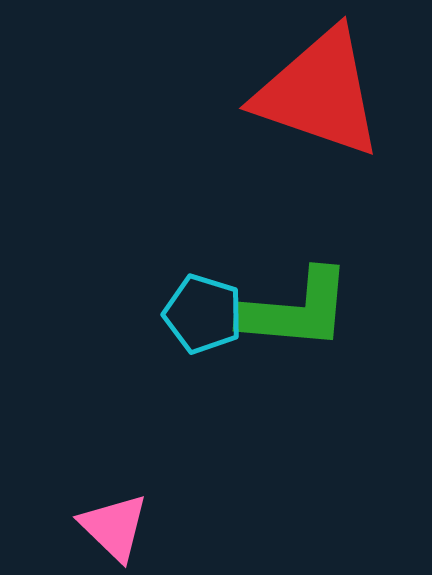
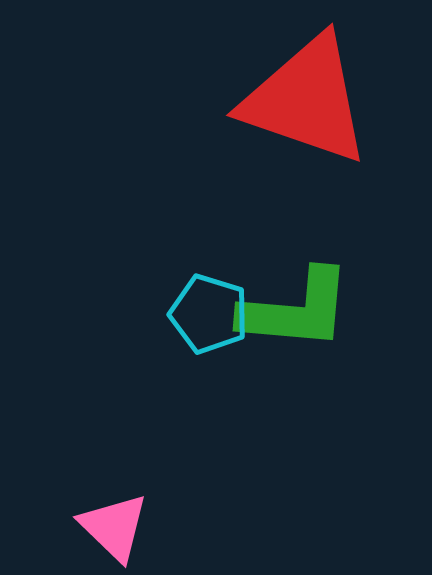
red triangle: moved 13 px left, 7 px down
cyan pentagon: moved 6 px right
